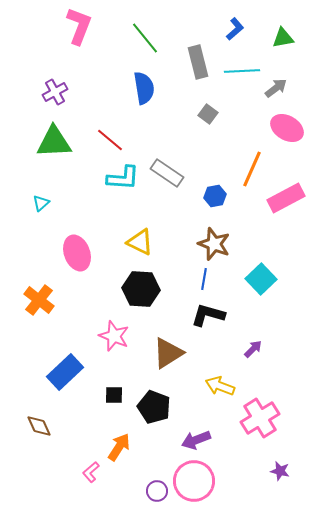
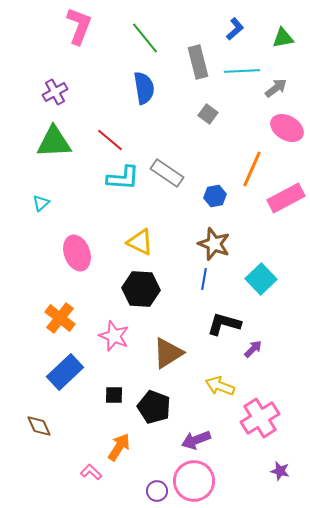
orange cross at (39, 300): moved 21 px right, 18 px down
black L-shape at (208, 315): moved 16 px right, 9 px down
pink L-shape at (91, 472): rotated 85 degrees clockwise
